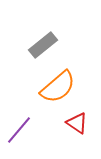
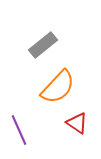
orange semicircle: rotated 6 degrees counterclockwise
purple line: rotated 64 degrees counterclockwise
